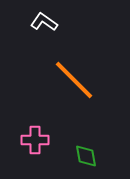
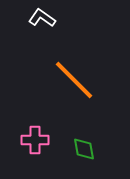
white L-shape: moved 2 px left, 4 px up
green diamond: moved 2 px left, 7 px up
